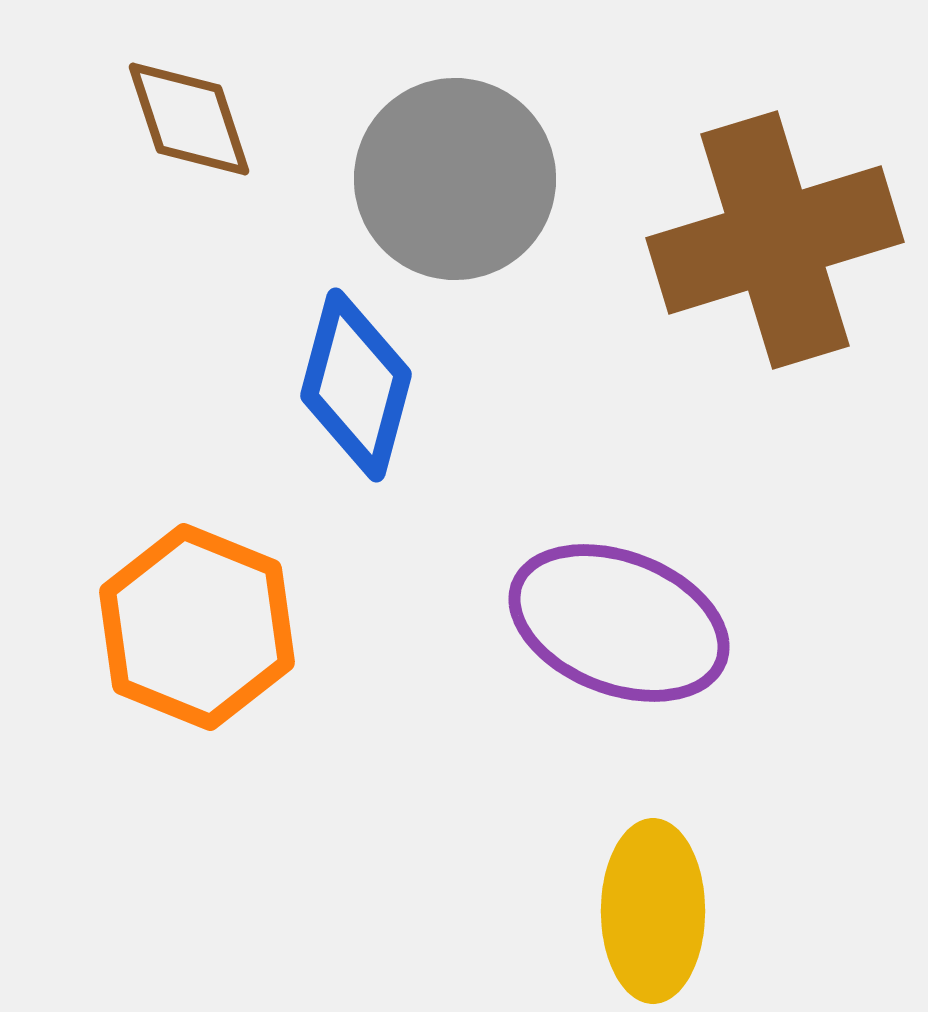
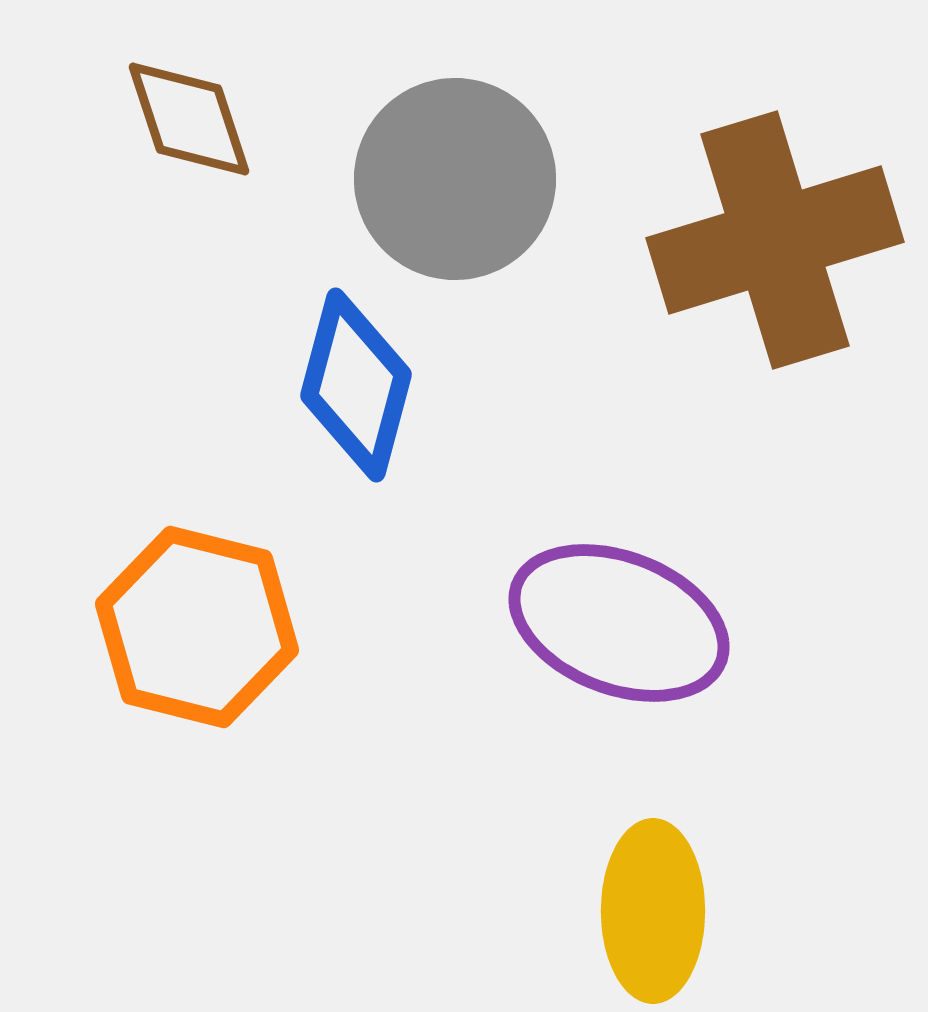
orange hexagon: rotated 8 degrees counterclockwise
